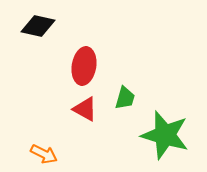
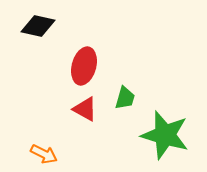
red ellipse: rotated 6 degrees clockwise
